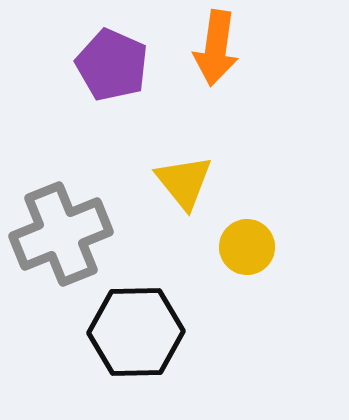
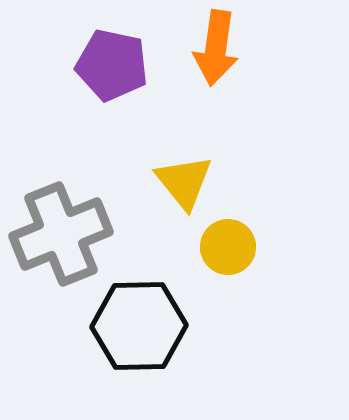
purple pentagon: rotated 12 degrees counterclockwise
yellow circle: moved 19 px left
black hexagon: moved 3 px right, 6 px up
